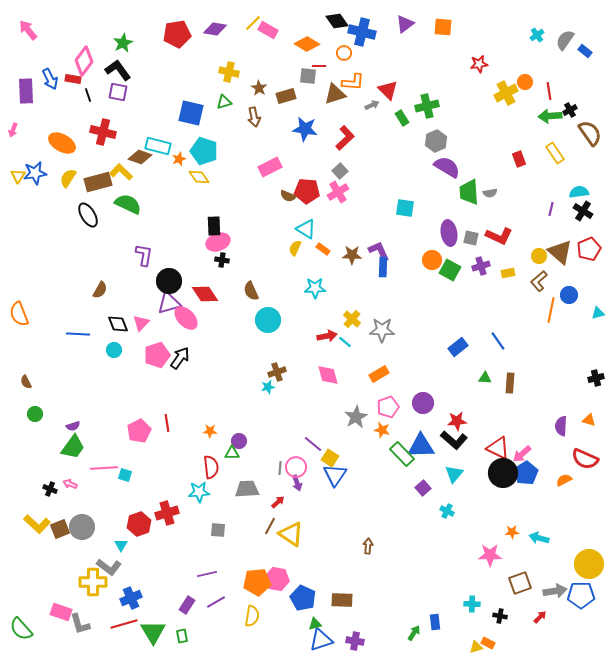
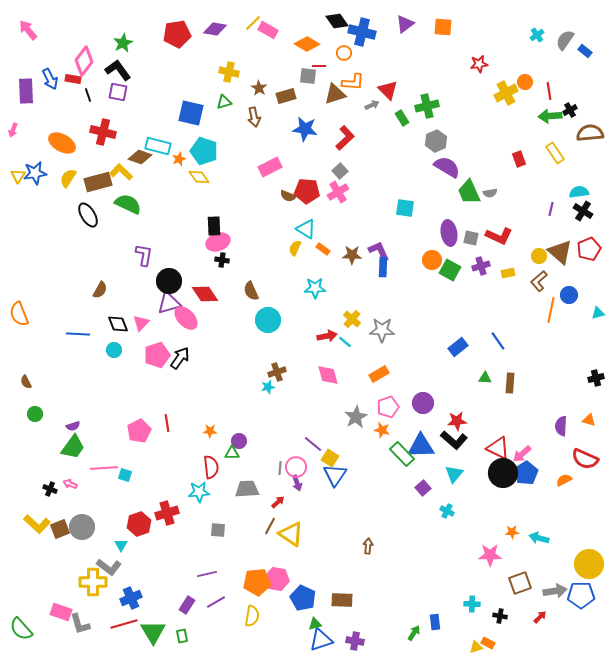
brown semicircle at (590, 133): rotated 60 degrees counterclockwise
green trapezoid at (469, 192): rotated 20 degrees counterclockwise
